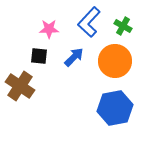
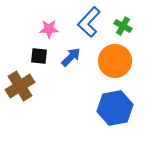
blue arrow: moved 3 px left
brown cross: rotated 24 degrees clockwise
